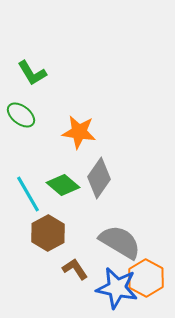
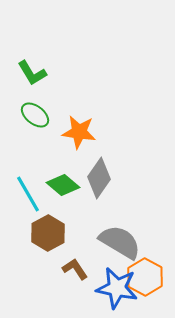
green ellipse: moved 14 px right
orange hexagon: moved 1 px left, 1 px up
